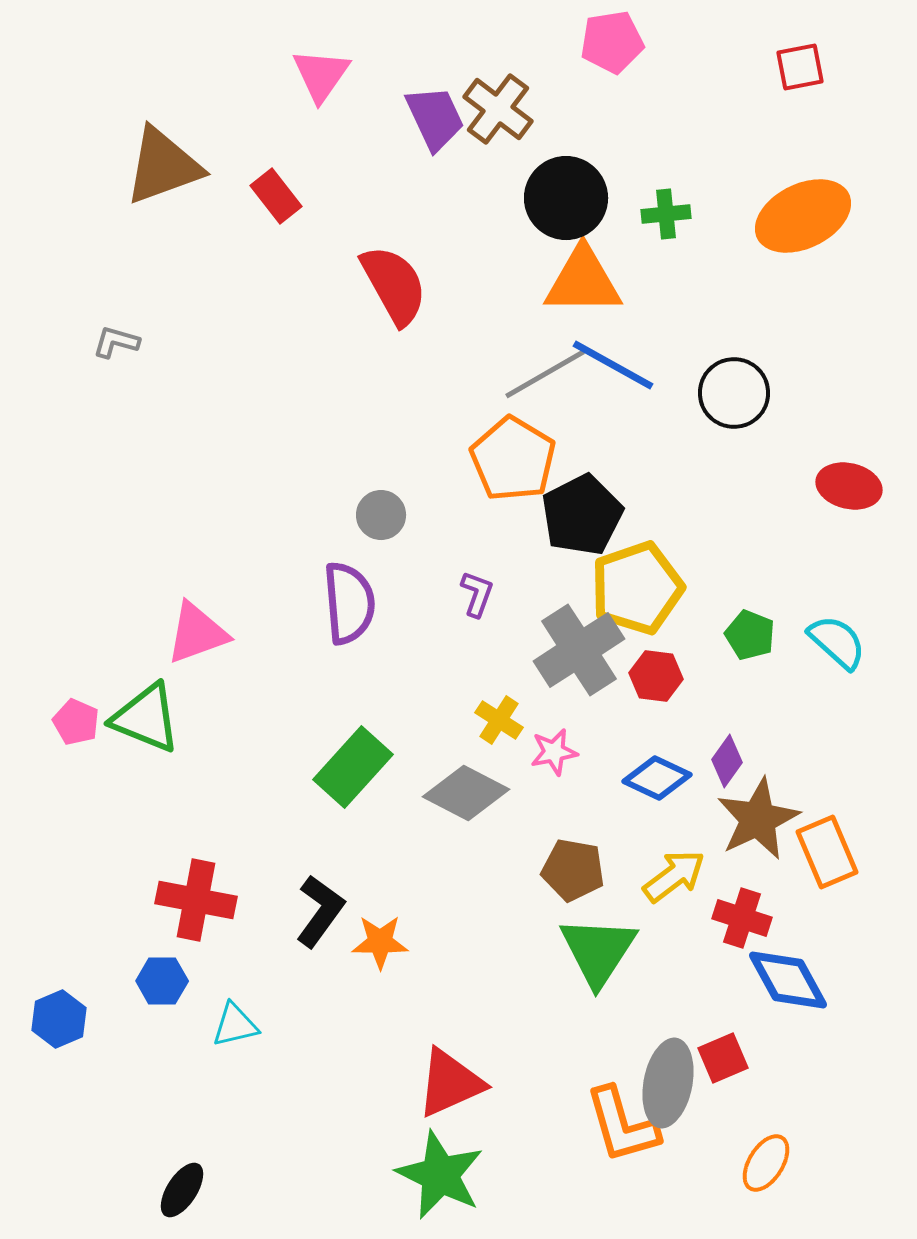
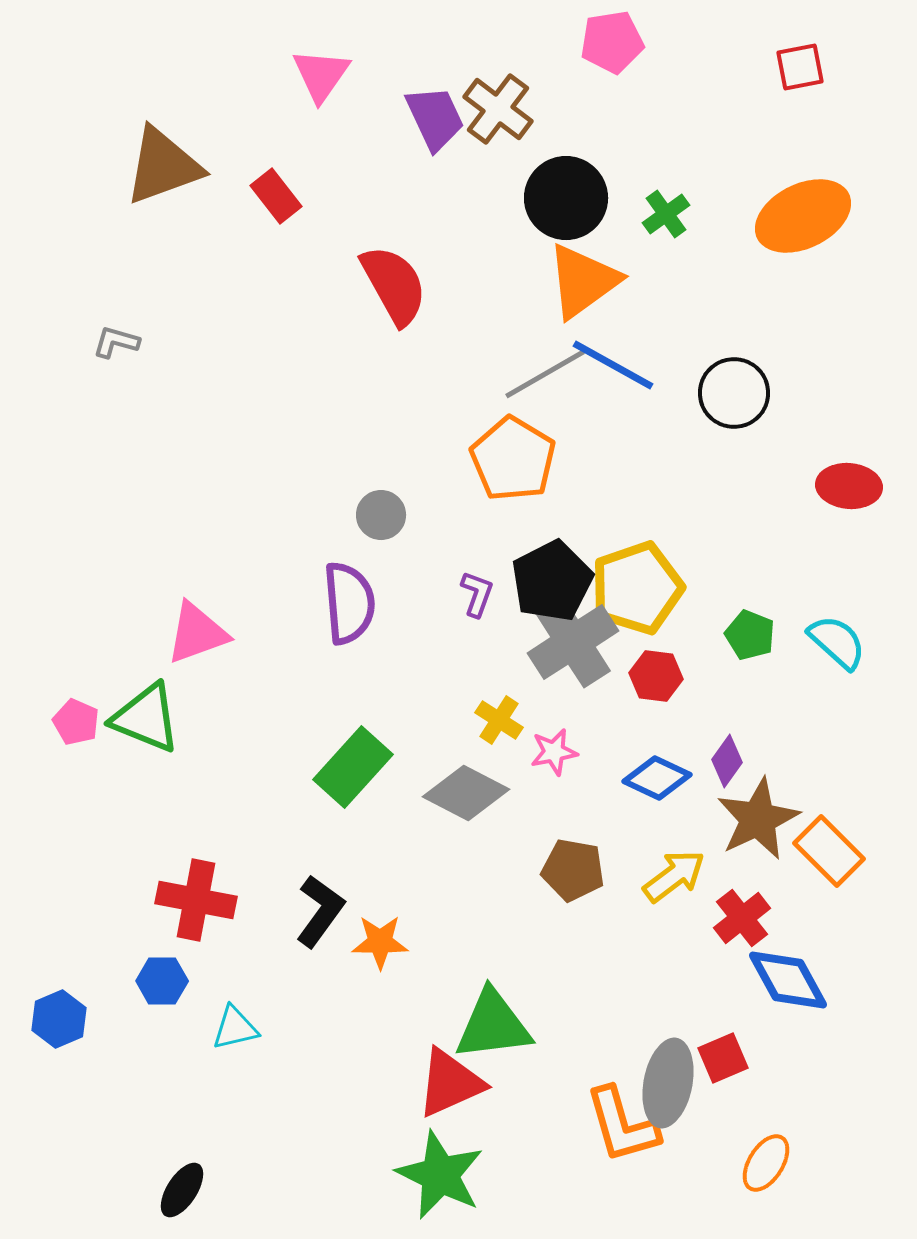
green cross at (666, 214): rotated 30 degrees counterclockwise
orange triangle at (583, 281): rotated 36 degrees counterclockwise
red ellipse at (849, 486): rotated 8 degrees counterclockwise
black pentagon at (582, 515): moved 30 px left, 66 px down
gray cross at (579, 650): moved 6 px left, 8 px up
orange rectangle at (827, 852): moved 2 px right, 1 px up; rotated 22 degrees counterclockwise
red cross at (742, 918): rotated 34 degrees clockwise
green triangle at (598, 951): moved 105 px left, 74 px down; rotated 50 degrees clockwise
cyan triangle at (235, 1025): moved 3 px down
